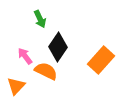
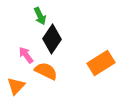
green arrow: moved 3 px up
black diamond: moved 6 px left, 8 px up
pink arrow: moved 1 px right, 1 px up
orange rectangle: moved 3 px down; rotated 16 degrees clockwise
